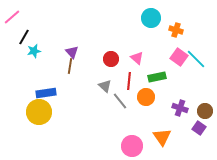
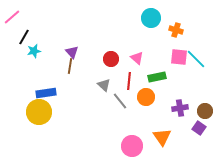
pink square: rotated 30 degrees counterclockwise
gray triangle: moved 1 px left, 1 px up
purple cross: rotated 28 degrees counterclockwise
